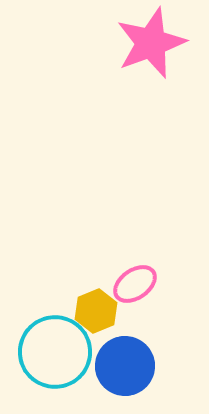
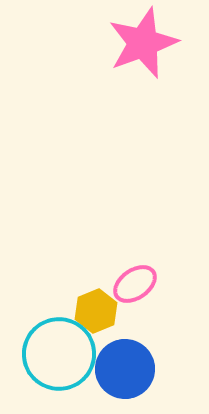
pink star: moved 8 px left
cyan circle: moved 4 px right, 2 px down
blue circle: moved 3 px down
